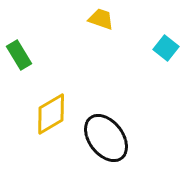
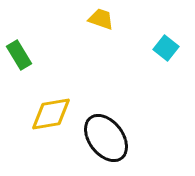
yellow diamond: rotated 21 degrees clockwise
